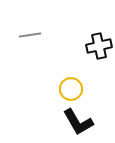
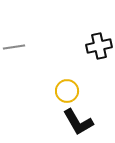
gray line: moved 16 px left, 12 px down
yellow circle: moved 4 px left, 2 px down
